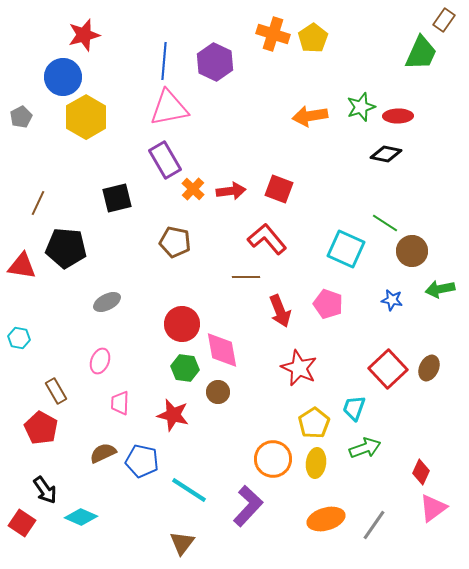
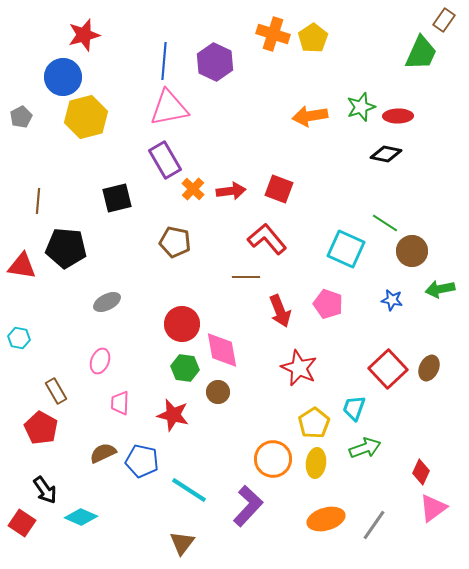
yellow hexagon at (86, 117): rotated 15 degrees clockwise
brown line at (38, 203): moved 2 px up; rotated 20 degrees counterclockwise
